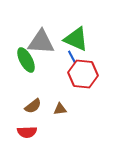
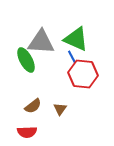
brown triangle: rotated 48 degrees counterclockwise
